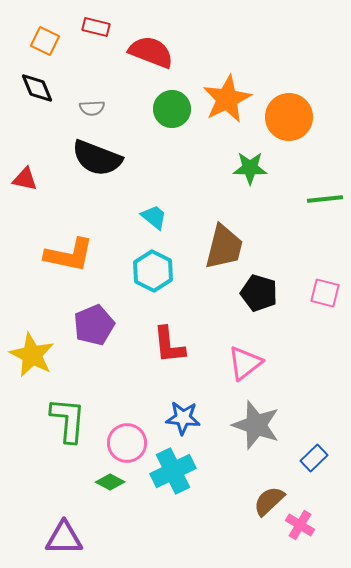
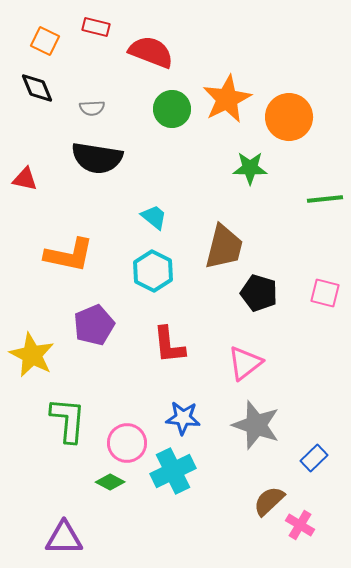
black semicircle: rotated 12 degrees counterclockwise
